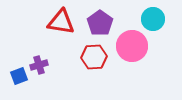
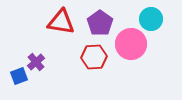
cyan circle: moved 2 px left
pink circle: moved 1 px left, 2 px up
purple cross: moved 3 px left, 3 px up; rotated 24 degrees counterclockwise
